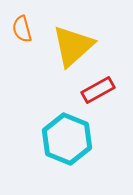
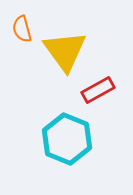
yellow triangle: moved 8 px left, 5 px down; rotated 24 degrees counterclockwise
